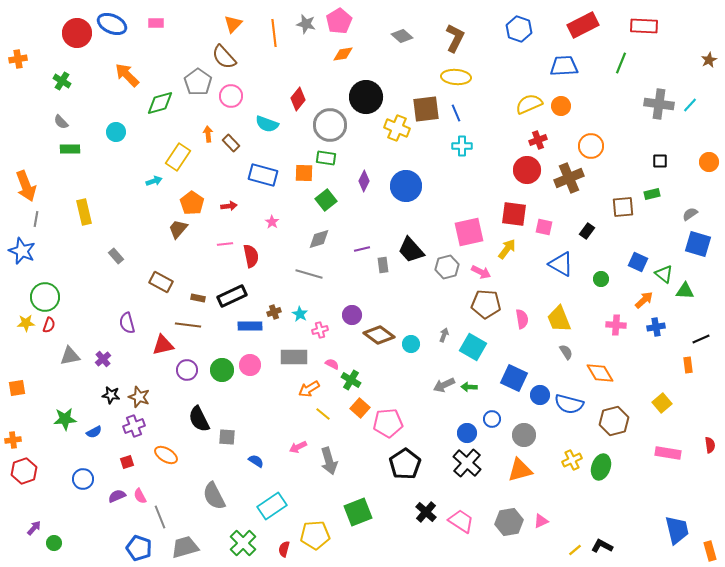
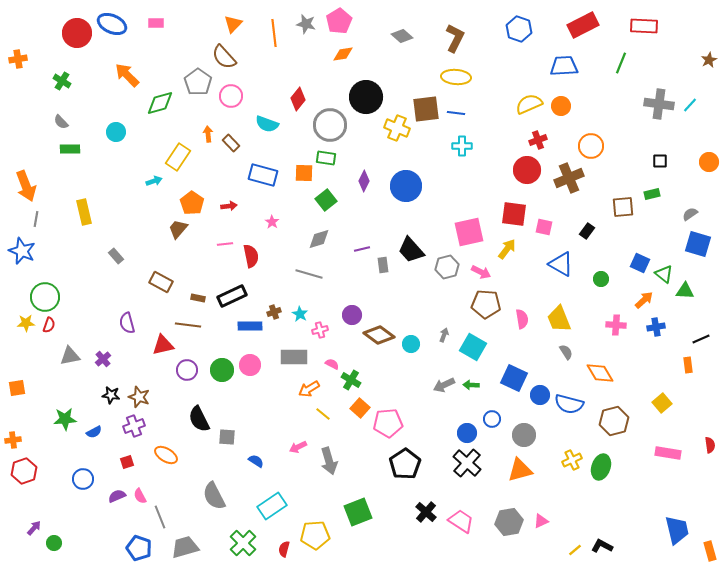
blue line at (456, 113): rotated 60 degrees counterclockwise
blue square at (638, 262): moved 2 px right, 1 px down
green arrow at (469, 387): moved 2 px right, 2 px up
